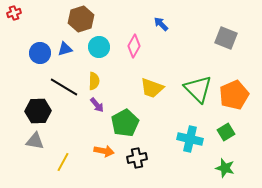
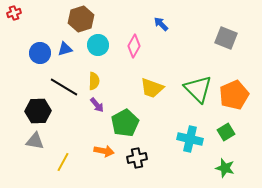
cyan circle: moved 1 px left, 2 px up
